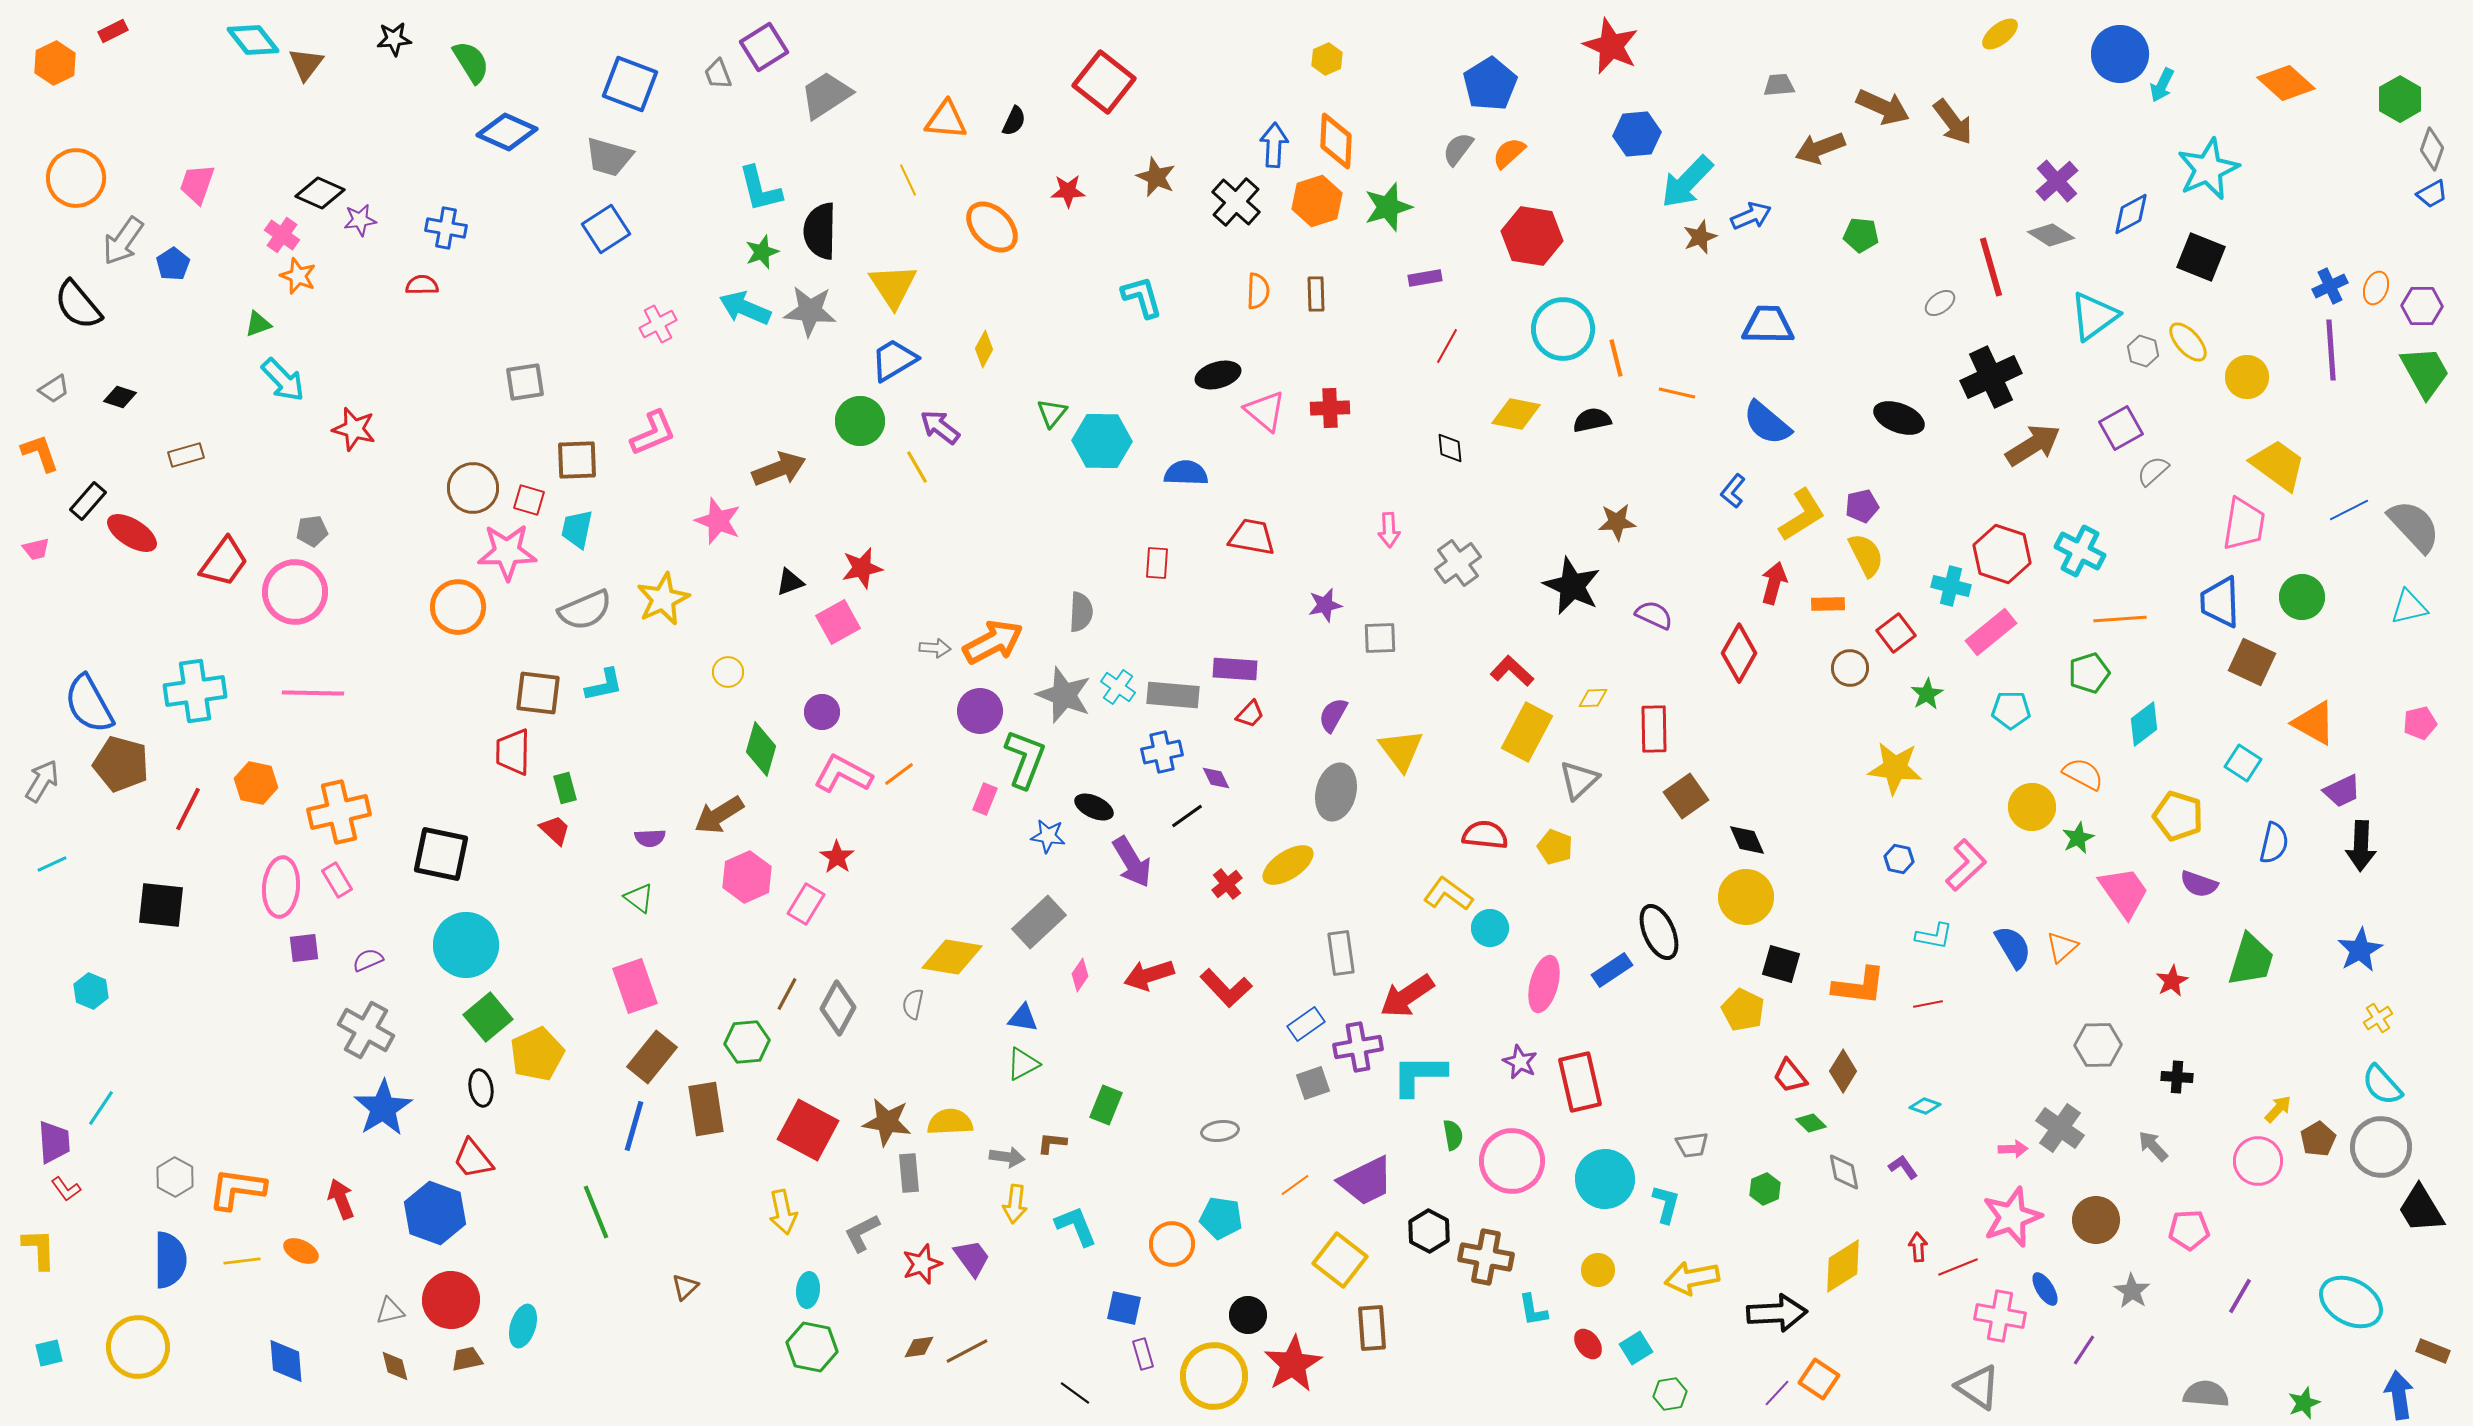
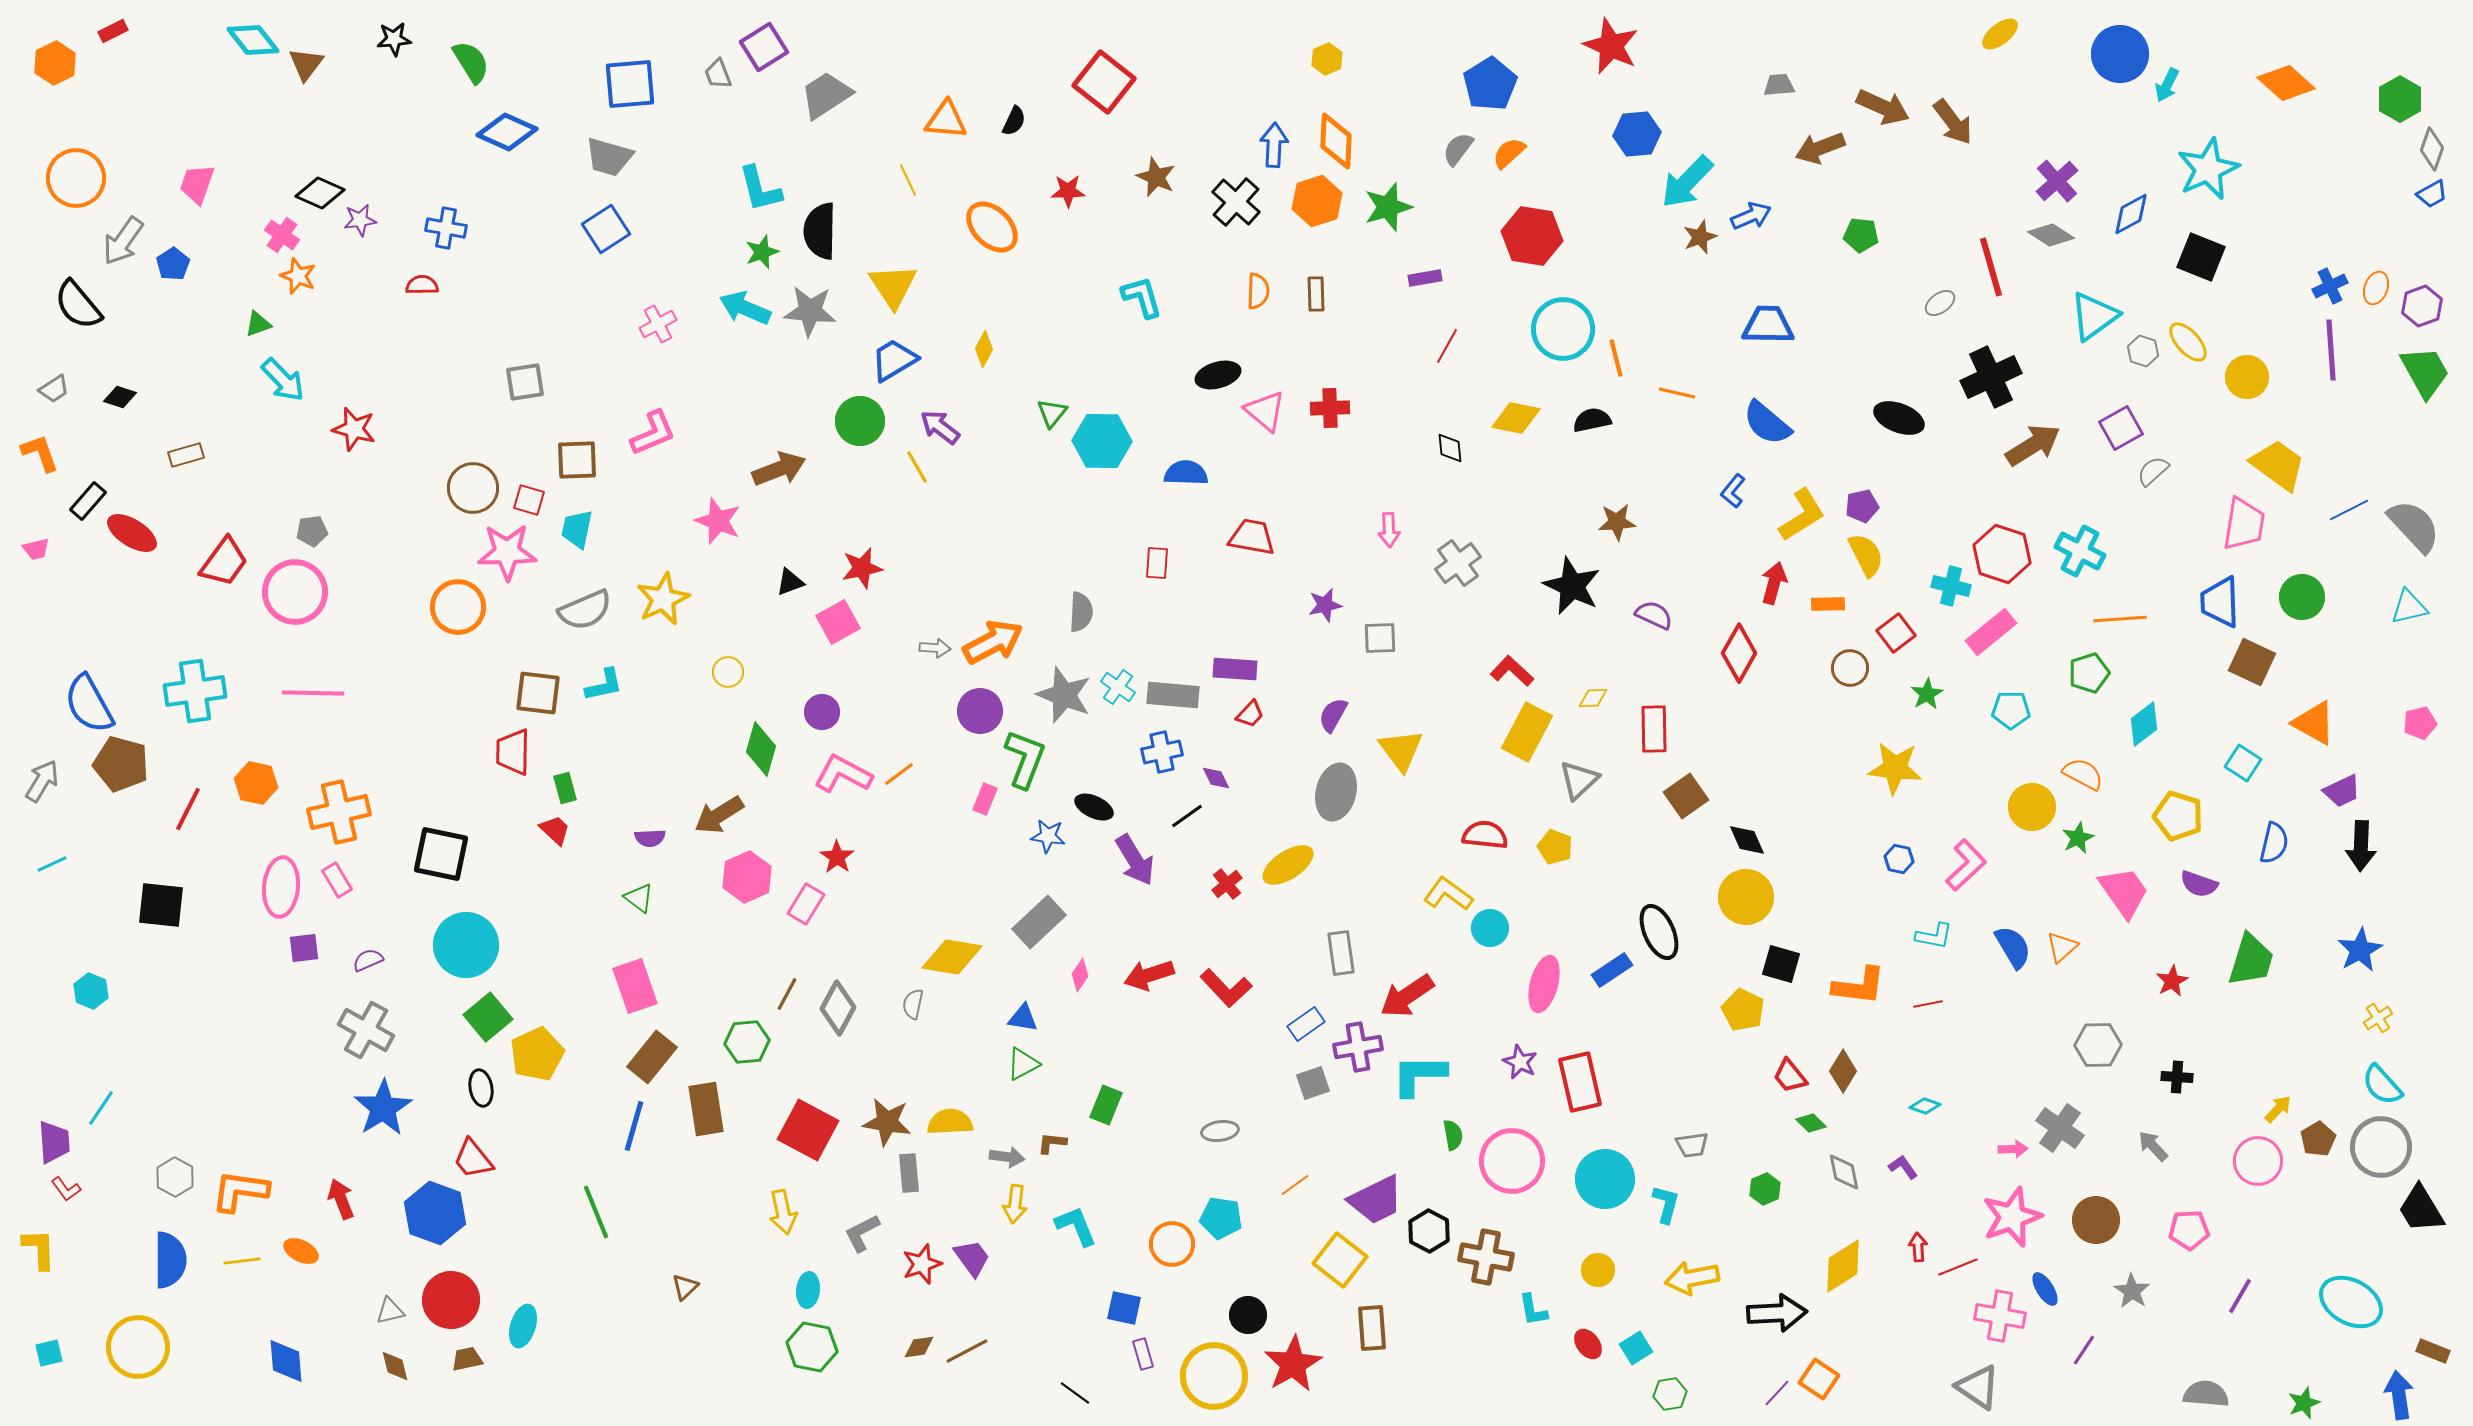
blue square at (630, 84): rotated 26 degrees counterclockwise
cyan arrow at (2162, 85): moved 5 px right
purple hexagon at (2422, 306): rotated 21 degrees counterclockwise
yellow diamond at (1516, 414): moved 4 px down
purple arrow at (1132, 862): moved 3 px right, 2 px up
purple trapezoid at (1366, 1181): moved 10 px right, 19 px down
orange L-shape at (237, 1189): moved 3 px right, 2 px down
